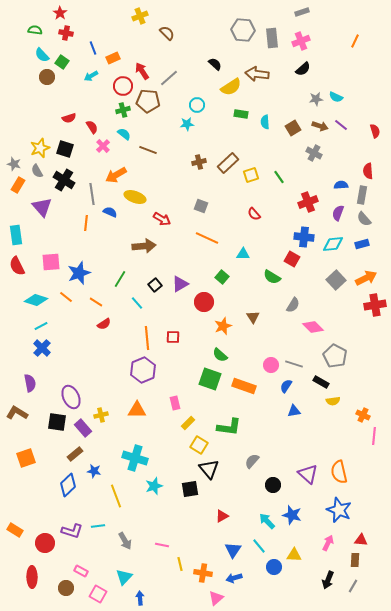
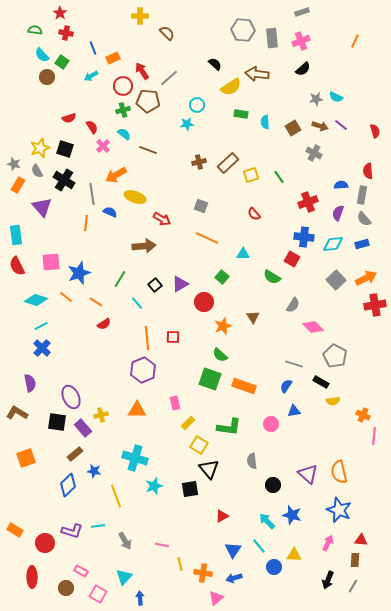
yellow cross at (140, 16): rotated 21 degrees clockwise
pink circle at (271, 365): moved 59 px down
gray semicircle at (252, 461): rotated 49 degrees counterclockwise
